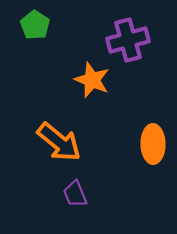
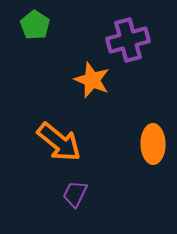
purple trapezoid: rotated 48 degrees clockwise
